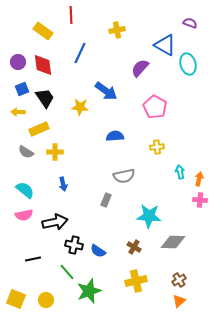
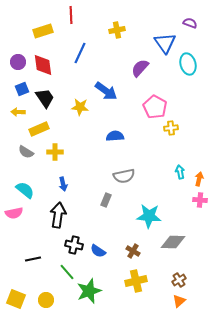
yellow rectangle at (43, 31): rotated 54 degrees counterclockwise
blue triangle at (165, 45): moved 2 px up; rotated 25 degrees clockwise
yellow cross at (157, 147): moved 14 px right, 19 px up
pink semicircle at (24, 215): moved 10 px left, 2 px up
black arrow at (55, 222): moved 3 px right, 7 px up; rotated 70 degrees counterclockwise
brown cross at (134, 247): moved 1 px left, 4 px down
